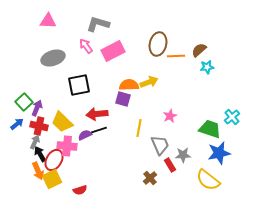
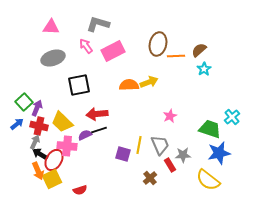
pink triangle: moved 3 px right, 6 px down
cyan star: moved 3 px left, 2 px down; rotated 24 degrees counterclockwise
purple square: moved 55 px down
yellow line: moved 17 px down
black arrow: rotated 28 degrees counterclockwise
